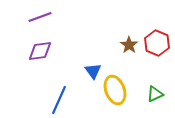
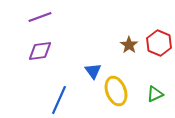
red hexagon: moved 2 px right
yellow ellipse: moved 1 px right, 1 px down
